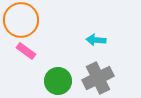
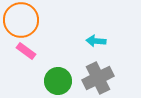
cyan arrow: moved 1 px down
